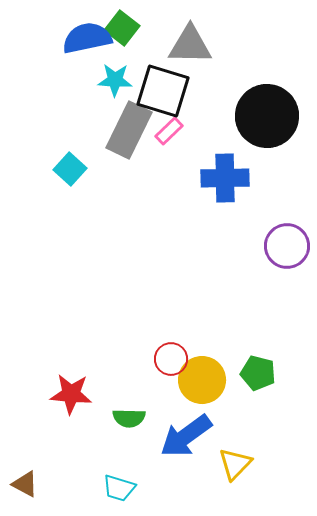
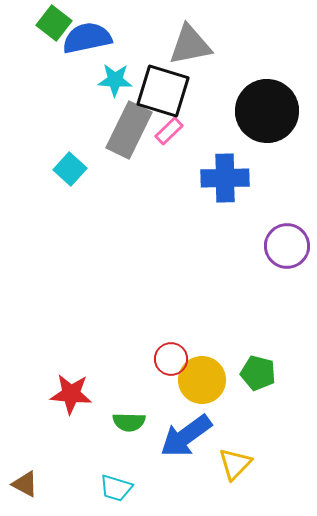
green square: moved 68 px left, 5 px up
gray triangle: rotated 12 degrees counterclockwise
black circle: moved 5 px up
green semicircle: moved 4 px down
cyan trapezoid: moved 3 px left
